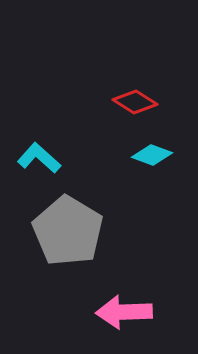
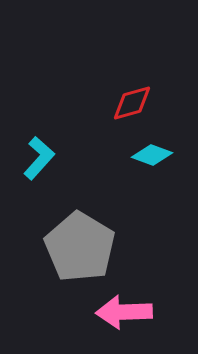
red diamond: moved 3 px left, 1 px down; rotated 48 degrees counterclockwise
cyan L-shape: rotated 90 degrees clockwise
gray pentagon: moved 12 px right, 16 px down
